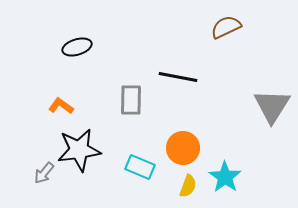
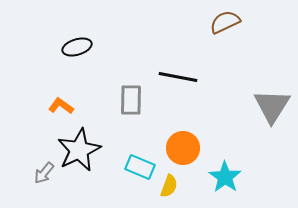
brown semicircle: moved 1 px left, 5 px up
black star: rotated 18 degrees counterclockwise
yellow semicircle: moved 19 px left
